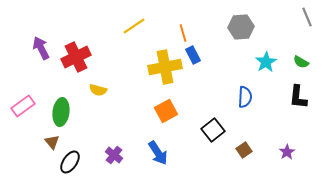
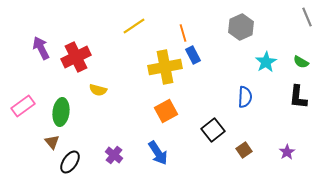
gray hexagon: rotated 20 degrees counterclockwise
